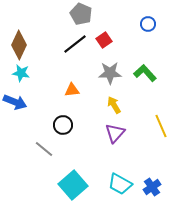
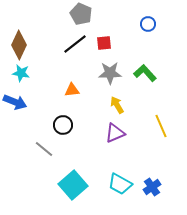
red square: moved 3 px down; rotated 28 degrees clockwise
yellow arrow: moved 3 px right
purple triangle: rotated 25 degrees clockwise
